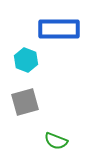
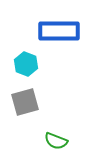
blue rectangle: moved 2 px down
cyan hexagon: moved 4 px down
